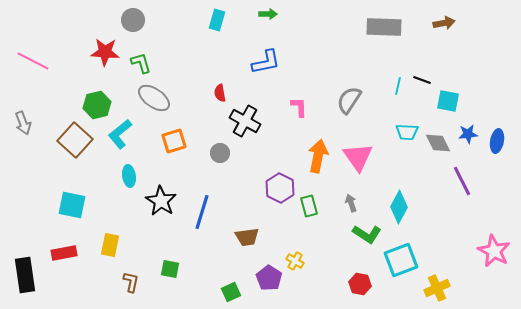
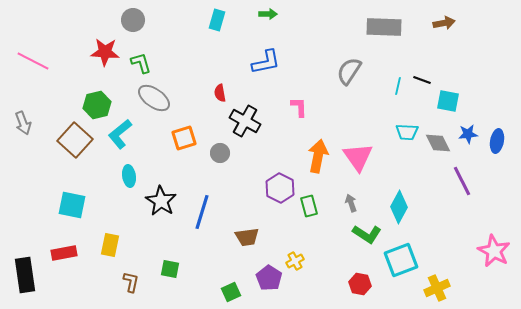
gray semicircle at (349, 100): moved 29 px up
orange square at (174, 141): moved 10 px right, 3 px up
yellow cross at (295, 261): rotated 30 degrees clockwise
